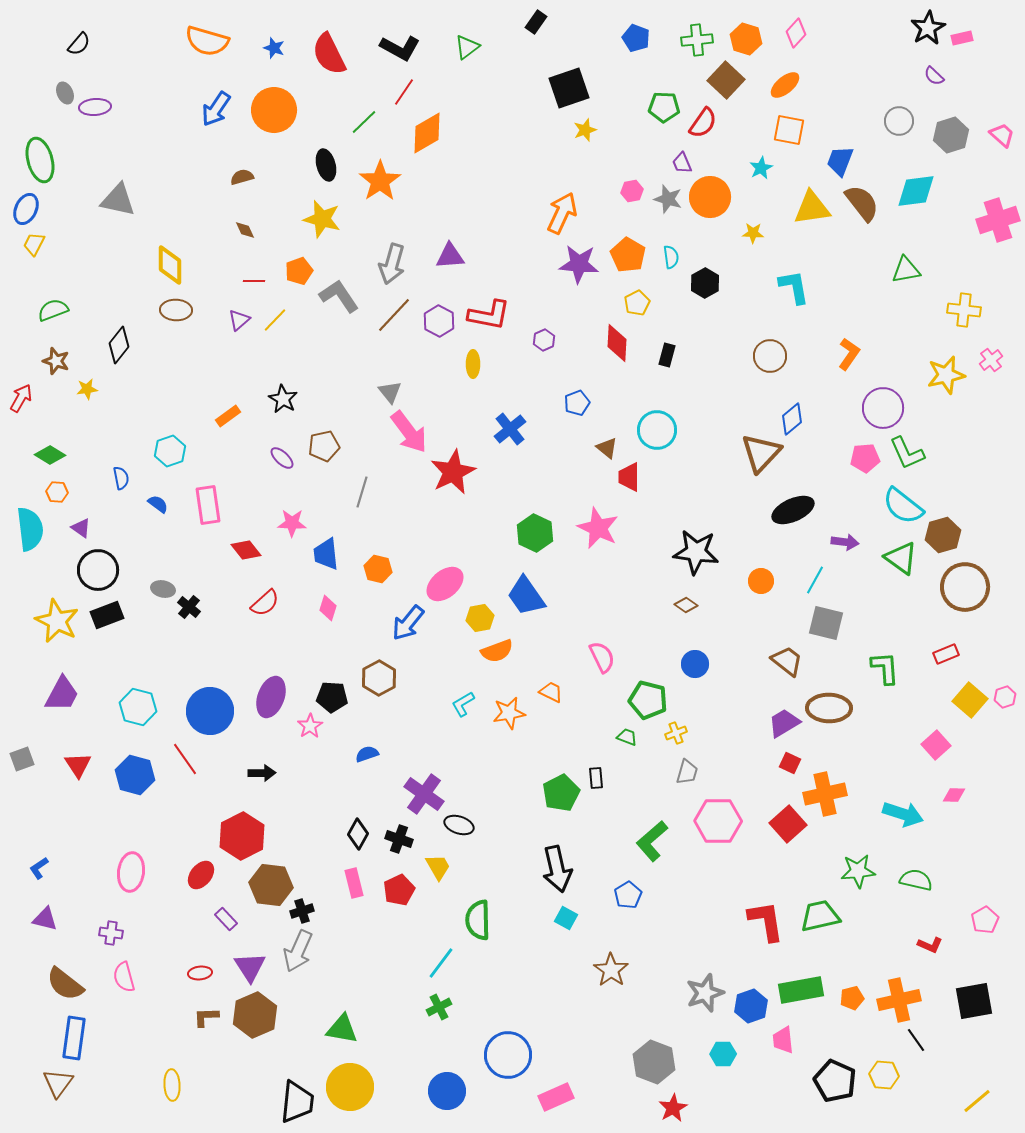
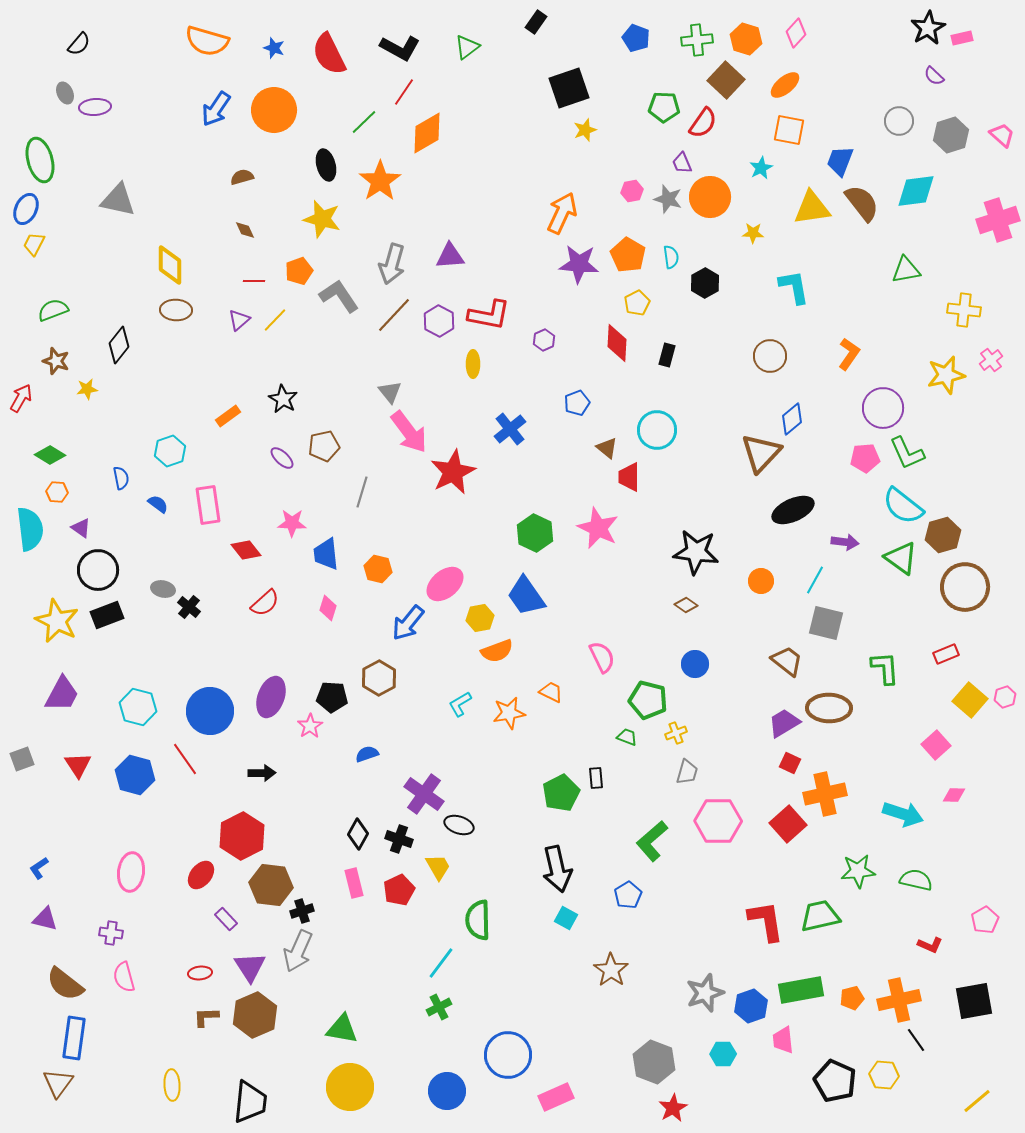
cyan L-shape at (463, 704): moved 3 px left
black trapezoid at (297, 1102): moved 47 px left
